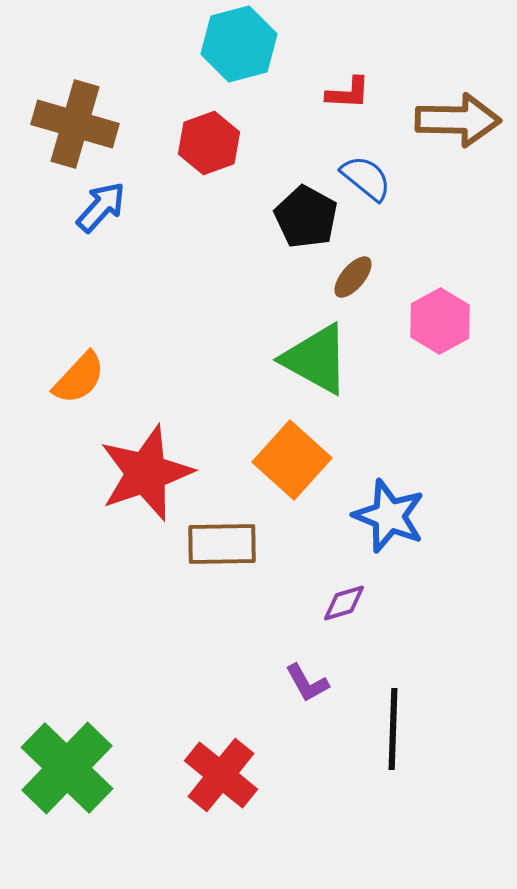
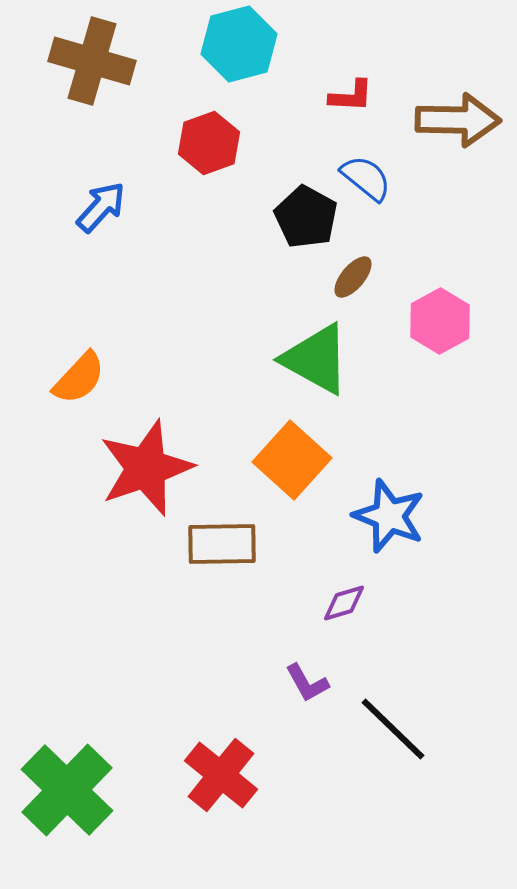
red L-shape: moved 3 px right, 3 px down
brown cross: moved 17 px right, 63 px up
red star: moved 5 px up
black line: rotated 48 degrees counterclockwise
green cross: moved 22 px down
